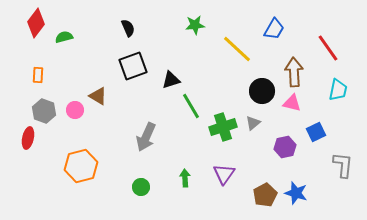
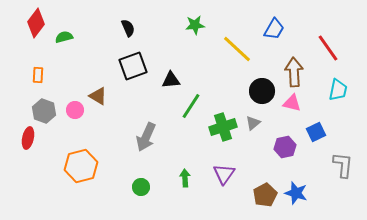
black triangle: rotated 12 degrees clockwise
green line: rotated 64 degrees clockwise
